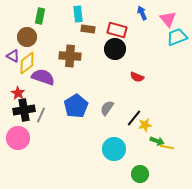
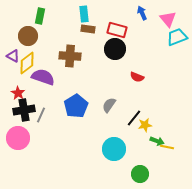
cyan rectangle: moved 6 px right
brown circle: moved 1 px right, 1 px up
gray semicircle: moved 2 px right, 3 px up
